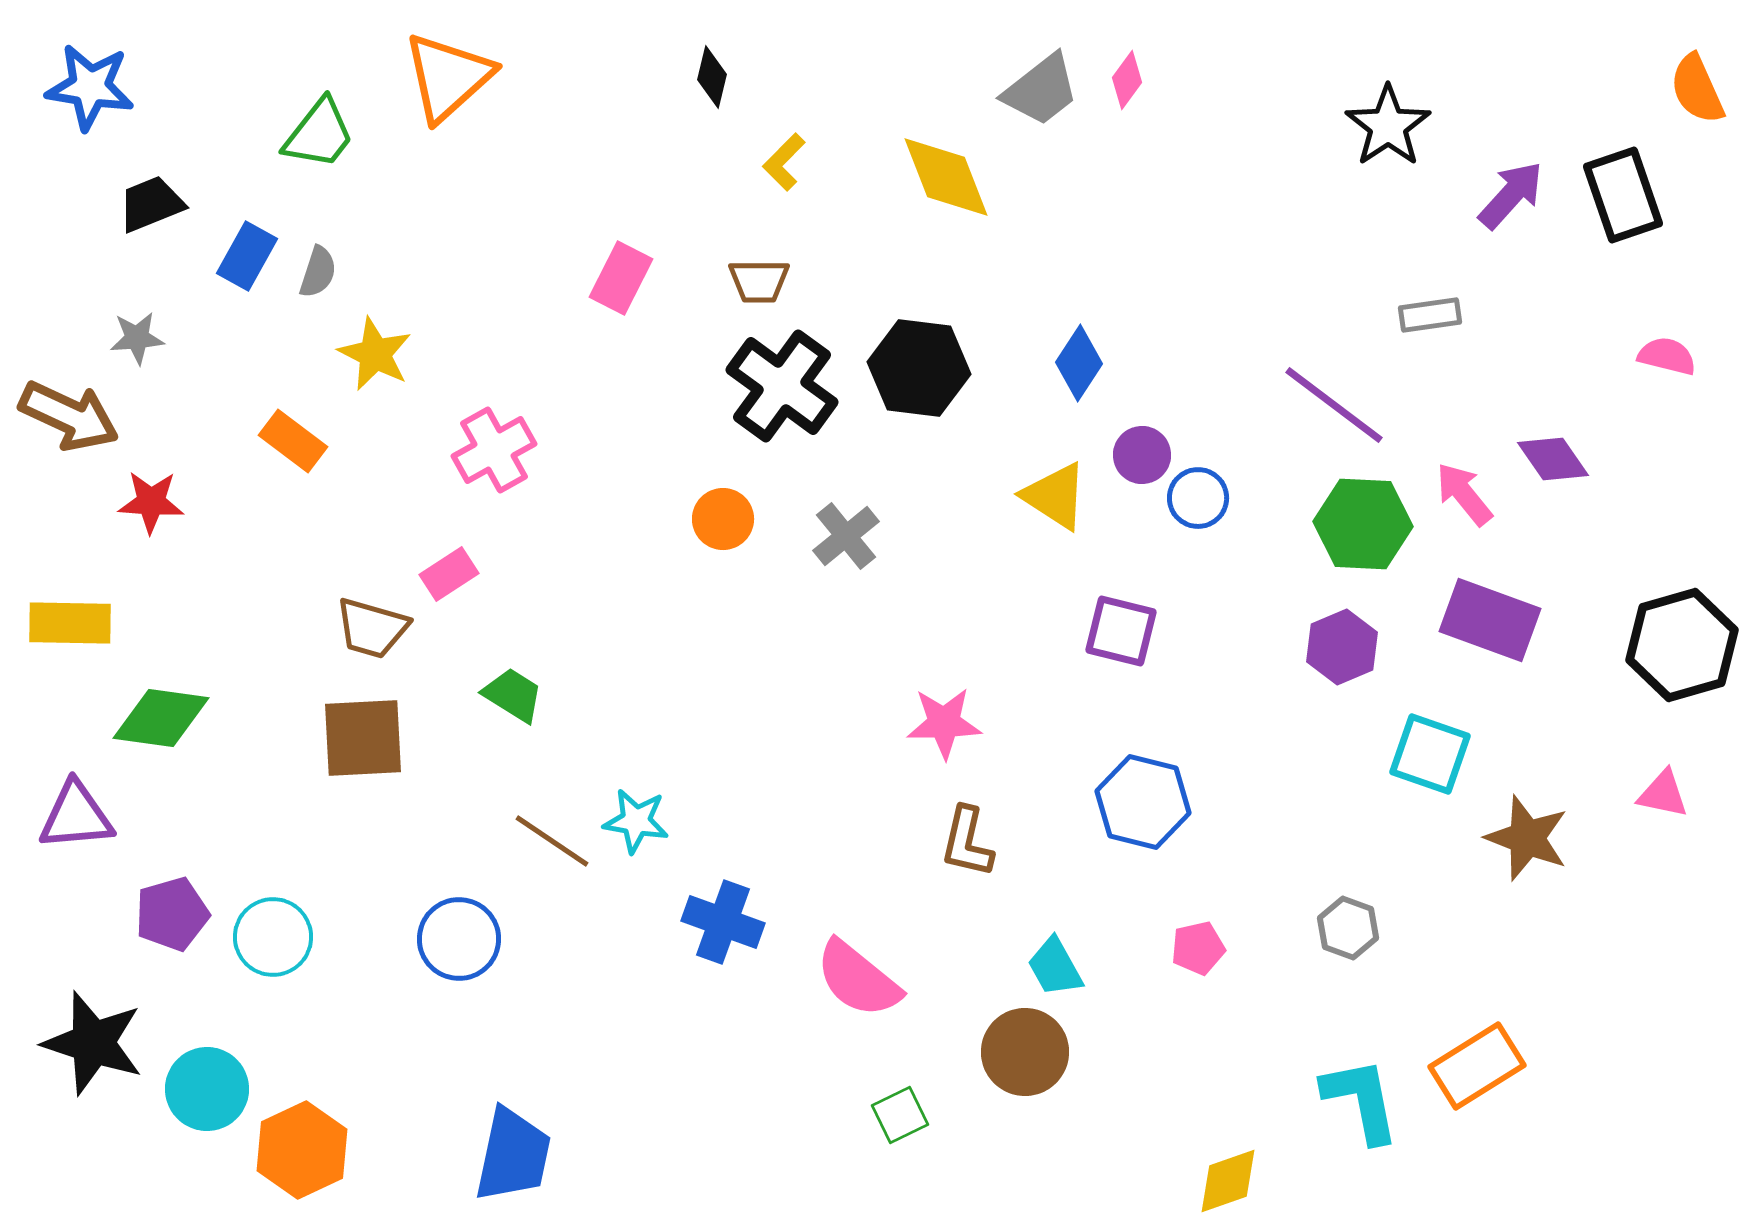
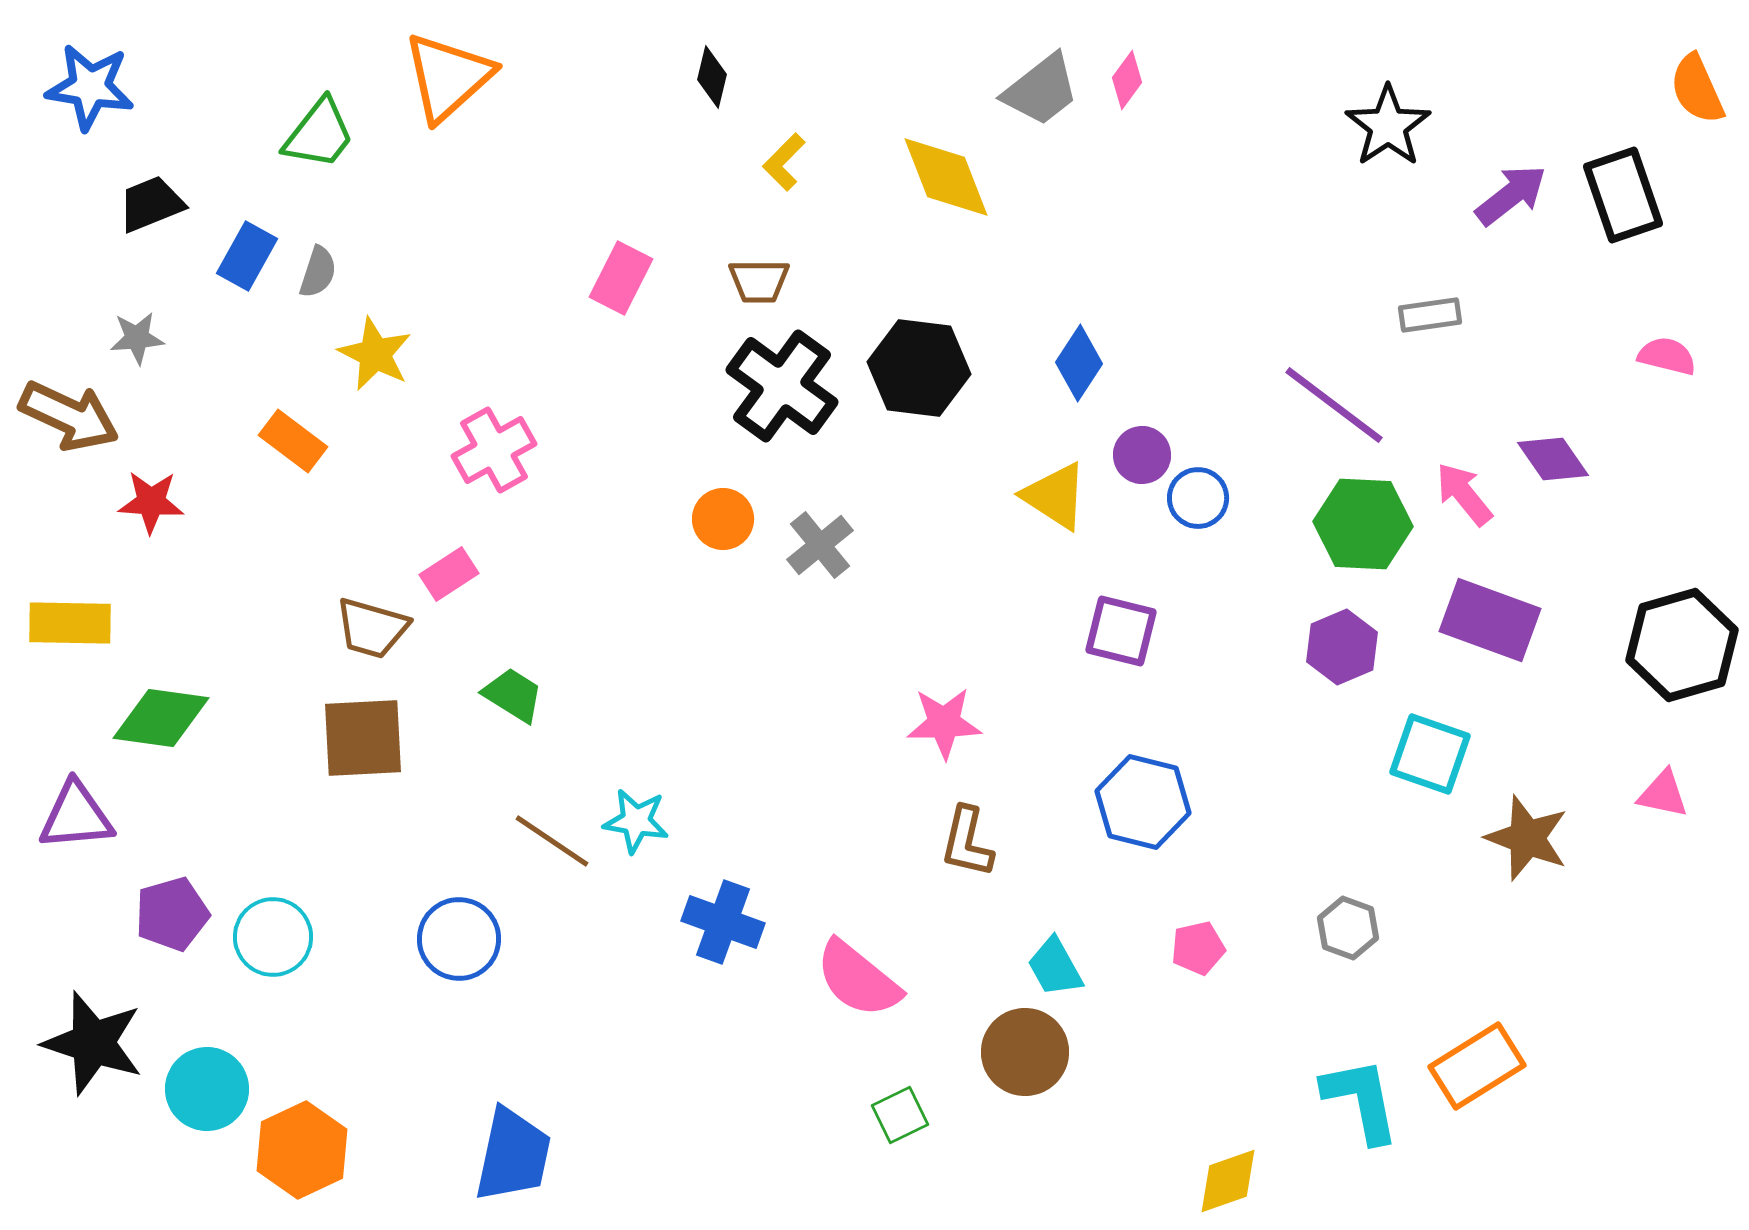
purple arrow at (1511, 195): rotated 10 degrees clockwise
gray cross at (846, 536): moved 26 px left, 9 px down
